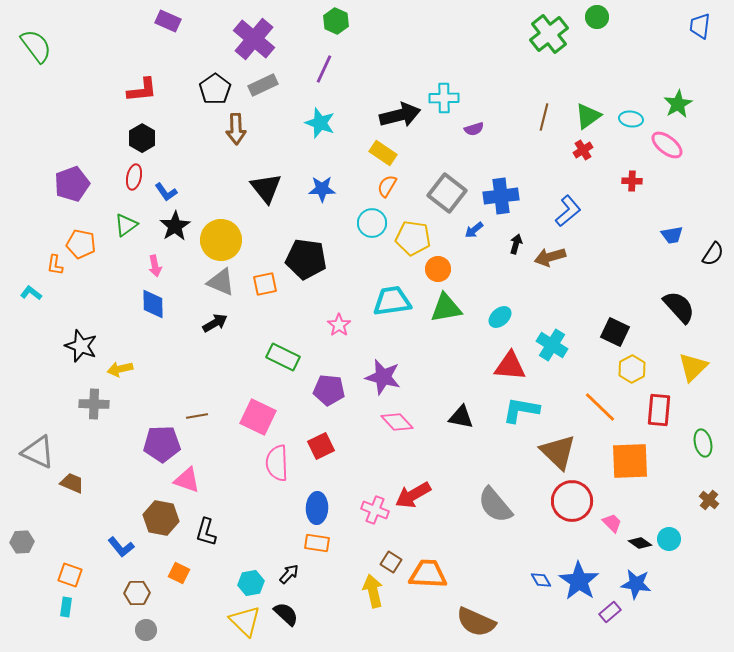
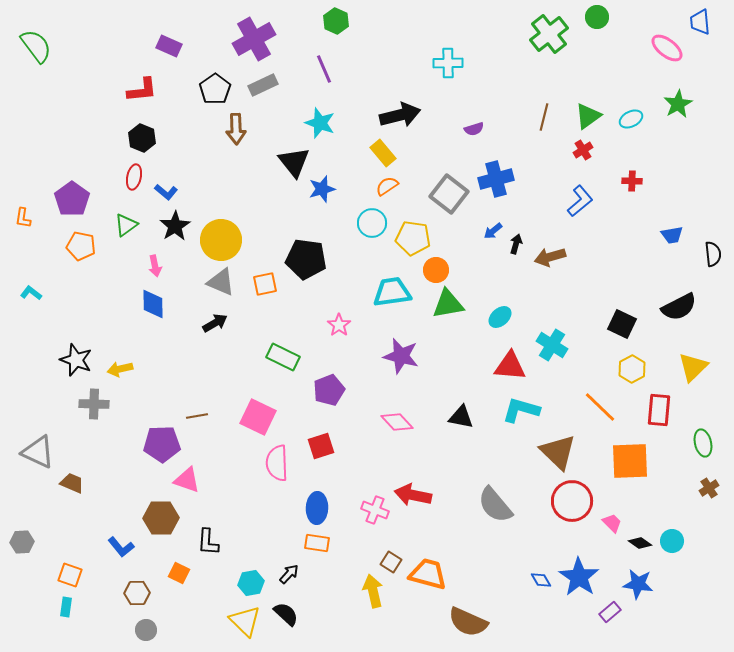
purple rectangle at (168, 21): moved 1 px right, 25 px down
blue trapezoid at (700, 26): moved 4 px up; rotated 12 degrees counterclockwise
purple cross at (254, 39): rotated 21 degrees clockwise
purple line at (324, 69): rotated 48 degrees counterclockwise
cyan cross at (444, 98): moved 4 px right, 35 px up
cyan ellipse at (631, 119): rotated 35 degrees counterclockwise
black hexagon at (142, 138): rotated 8 degrees counterclockwise
pink ellipse at (667, 145): moved 97 px up
yellow rectangle at (383, 153): rotated 16 degrees clockwise
purple pentagon at (72, 184): moved 15 px down; rotated 16 degrees counterclockwise
orange semicircle at (387, 186): rotated 25 degrees clockwise
black triangle at (266, 188): moved 28 px right, 26 px up
blue star at (322, 189): rotated 16 degrees counterclockwise
blue L-shape at (166, 192): rotated 15 degrees counterclockwise
gray square at (447, 193): moved 2 px right, 1 px down
blue cross at (501, 196): moved 5 px left, 17 px up; rotated 8 degrees counterclockwise
blue L-shape at (568, 211): moved 12 px right, 10 px up
blue arrow at (474, 230): moved 19 px right, 1 px down
orange pentagon at (81, 244): moved 2 px down
black semicircle at (713, 254): rotated 40 degrees counterclockwise
orange L-shape at (55, 265): moved 32 px left, 47 px up
orange circle at (438, 269): moved 2 px left, 1 px down
cyan trapezoid at (392, 301): moved 9 px up
black semicircle at (679, 307): rotated 105 degrees clockwise
green triangle at (446, 308): moved 2 px right, 4 px up
black square at (615, 332): moved 7 px right, 8 px up
black star at (81, 346): moved 5 px left, 14 px down
purple star at (383, 377): moved 18 px right, 21 px up
purple pentagon at (329, 390): rotated 28 degrees counterclockwise
cyan L-shape at (521, 410): rotated 6 degrees clockwise
red square at (321, 446): rotated 8 degrees clockwise
red arrow at (413, 495): rotated 42 degrees clockwise
brown cross at (709, 500): moved 12 px up; rotated 18 degrees clockwise
brown hexagon at (161, 518): rotated 12 degrees counterclockwise
black L-shape at (206, 532): moved 2 px right, 10 px down; rotated 12 degrees counterclockwise
cyan circle at (669, 539): moved 3 px right, 2 px down
orange trapezoid at (428, 574): rotated 12 degrees clockwise
blue star at (579, 581): moved 4 px up
blue star at (636, 584): moved 2 px right
brown semicircle at (476, 622): moved 8 px left
